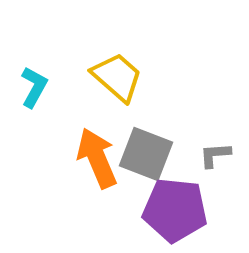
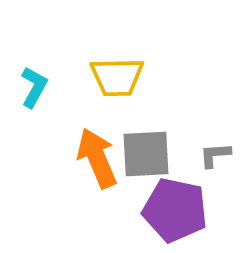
yellow trapezoid: rotated 138 degrees clockwise
gray square: rotated 24 degrees counterclockwise
purple pentagon: rotated 6 degrees clockwise
